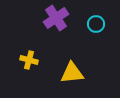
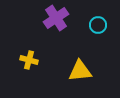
cyan circle: moved 2 px right, 1 px down
yellow triangle: moved 8 px right, 2 px up
